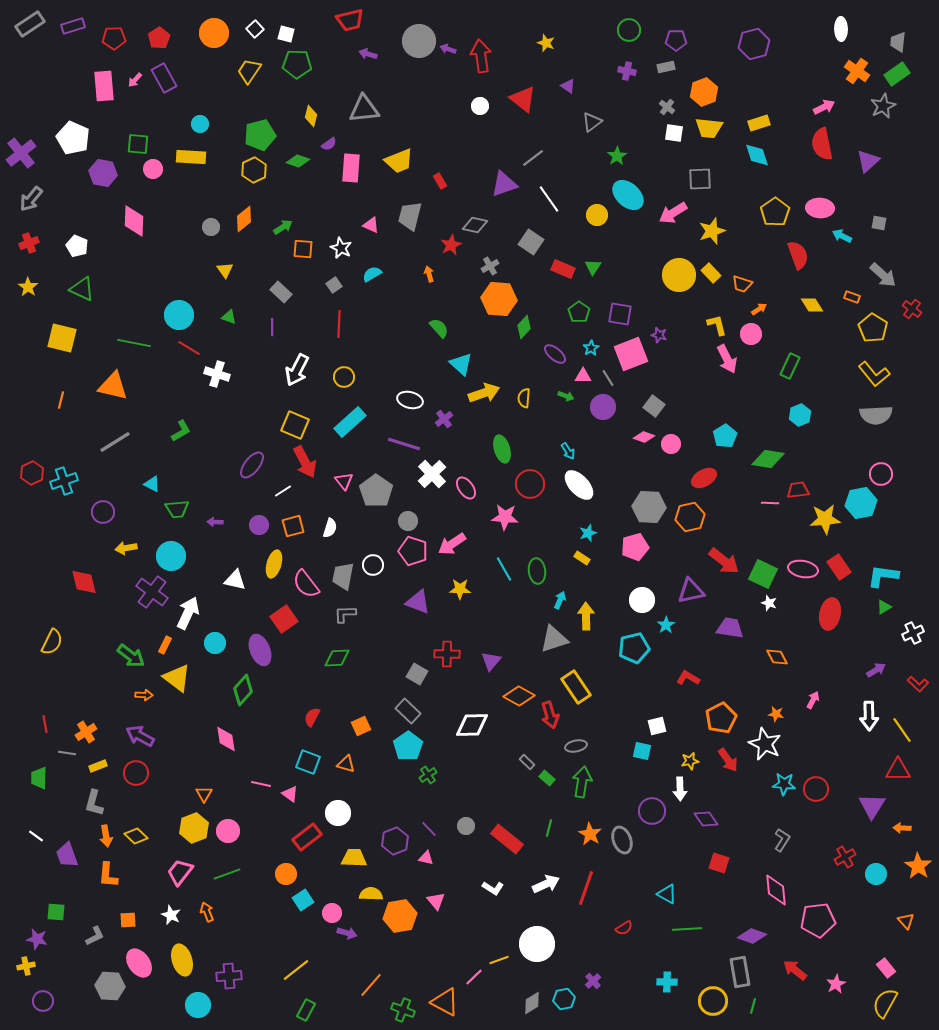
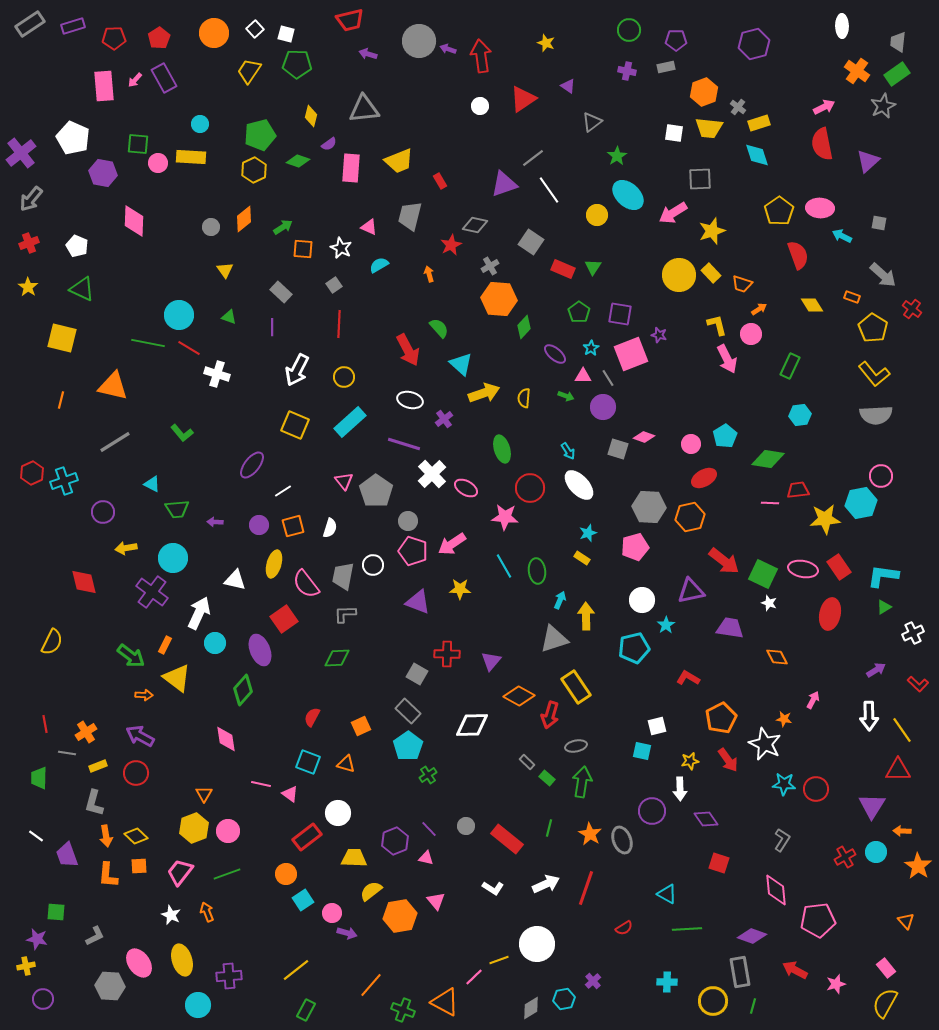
white ellipse at (841, 29): moved 1 px right, 3 px up
red triangle at (523, 99): rotated 48 degrees clockwise
gray cross at (667, 107): moved 71 px right
pink circle at (153, 169): moved 5 px right, 6 px up
white line at (549, 199): moved 9 px up
yellow pentagon at (775, 212): moved 4 px right, 1 px up
pink triangle at (371, 225): moved 2 px left, 2 px down
cyan semicircle at (372, 274): moved 7 px right, 9 px up
green line at (134, 343): moved 14 px right
gray square at (654, 406): moved 36 px left, 43 px down; rotated 20 degrees counterclockwise
cyan hexagon at (800, 415): rotated 15 degrees clockwise
green L-shape at (181, 431): moved 1 px right, 2 px down; rotated 80 degrees clockwise
pink circle at (671, 444): moved 20 px right
red arrow at (305, 462): moved 103 px right, 112 px up
pink circle at (881, 474): moved 2 px down
red circle at (530, 484): moved 4 px down
pink ellipse at (466, 488): rotated 25 degrees counterclockwise
cyan circle at (171, 556): moved 2 px right, 2 px down
cyan line at (504, 569): moved 3 px up
white arrow at (188, 613): moved 11 px right
orange star at (776, 714): moved 8 px right, 5 px down
red arrow at (550, 715): rotated 32 degrees clockwise
orange arrow at (902, 828): moved 3 px down
cyan circle at (876, 874): moved 22 px up
yellow semicircle at (371, 894): moved 3 px up; rotated 40 degrees counterclockwise
orange square at (128, 920): moved 11 px right, 54 px up
red arrow at (795, 970): rotated 10 degrees counterclockwise
pink star at (836, 984): rotated 12 degrees clockwise
purple circle at (43, 1001): moved 2 px up
gray diamond at (532, 1003): moved 1 px left, 5 px down
